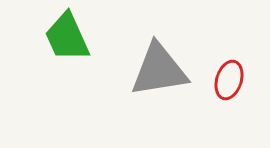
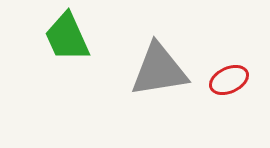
red ellipse: rotated 48 degrees clockwise
